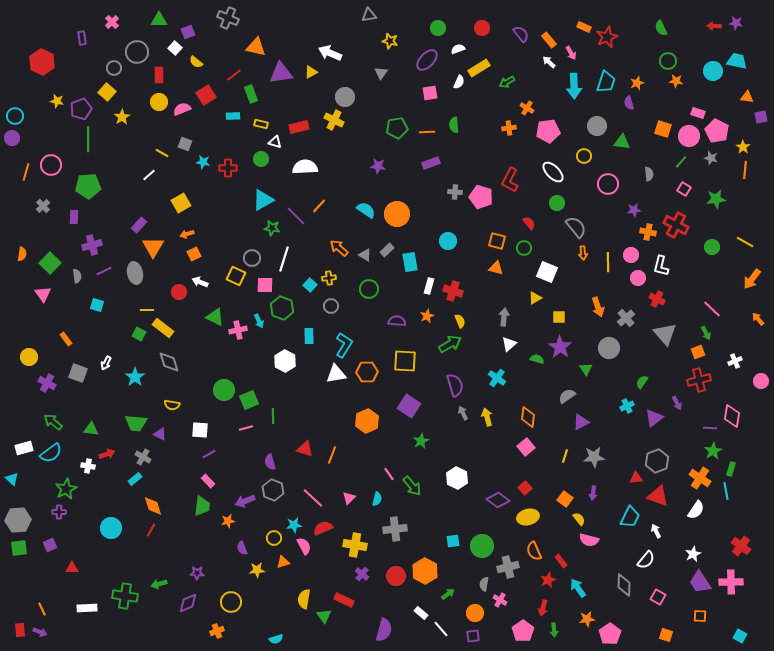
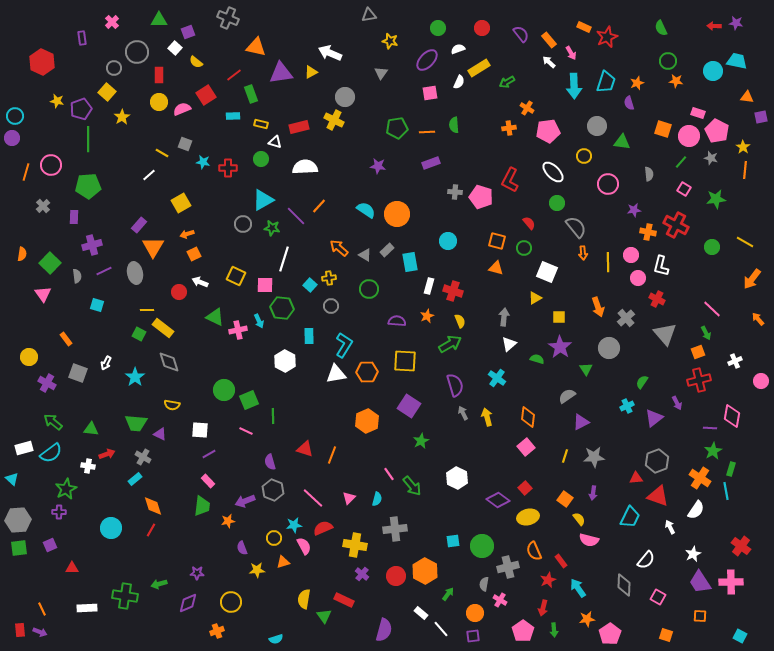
gray circle at (252, 258): moved 9 px left, 34 px up
green hexagon at (282, 308): rotated 15 degrees counterclockwise
pink line at (246, 428): moved 3 px down; rotated 40 degrees clockwise
white arrow at (656, 531): moved 14 px right, 4 px up
green arrow at (448, 594): rotated 16 degrees counterclockwise
